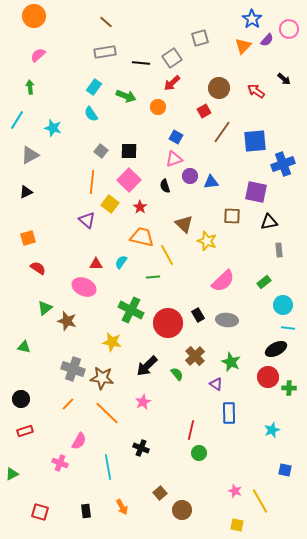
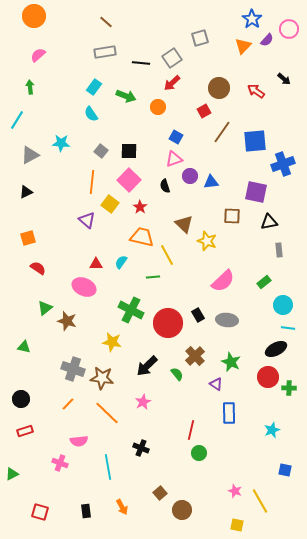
cyan star at (53, 128): moved 8 px right, 15 px down; rotated 12 degrees counterclockwise
pink semicircle at (79, 441): rotated 54 degrees clockwise
